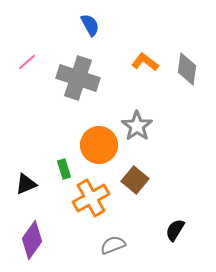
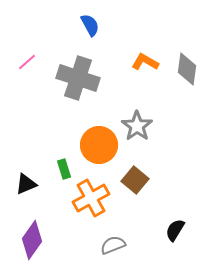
orange L-shape: rotated 8 degrees counterclockwise
